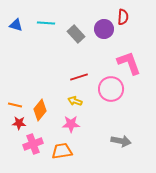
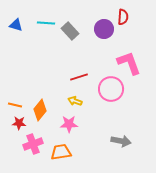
gray rectangle: moved 6 px left, 3 px up
pink star: moved 2 px left
orange trapezoid: moved 1 px left, 1 px down
